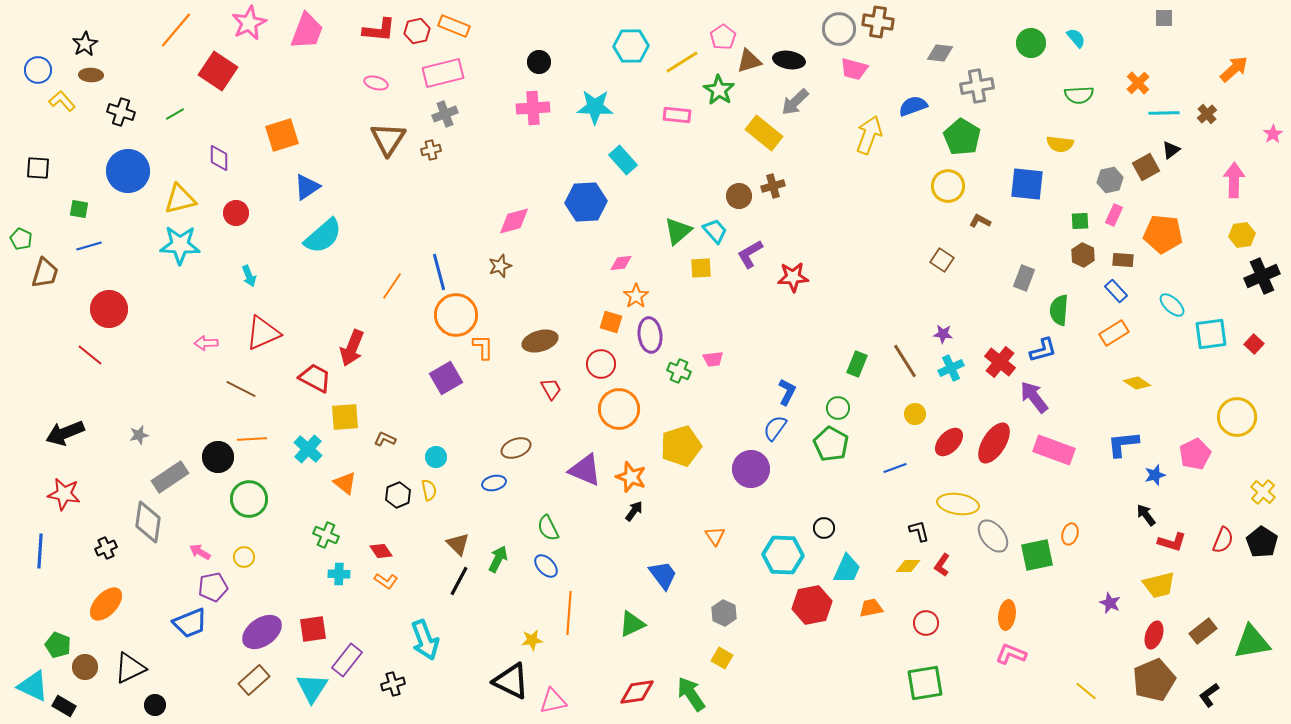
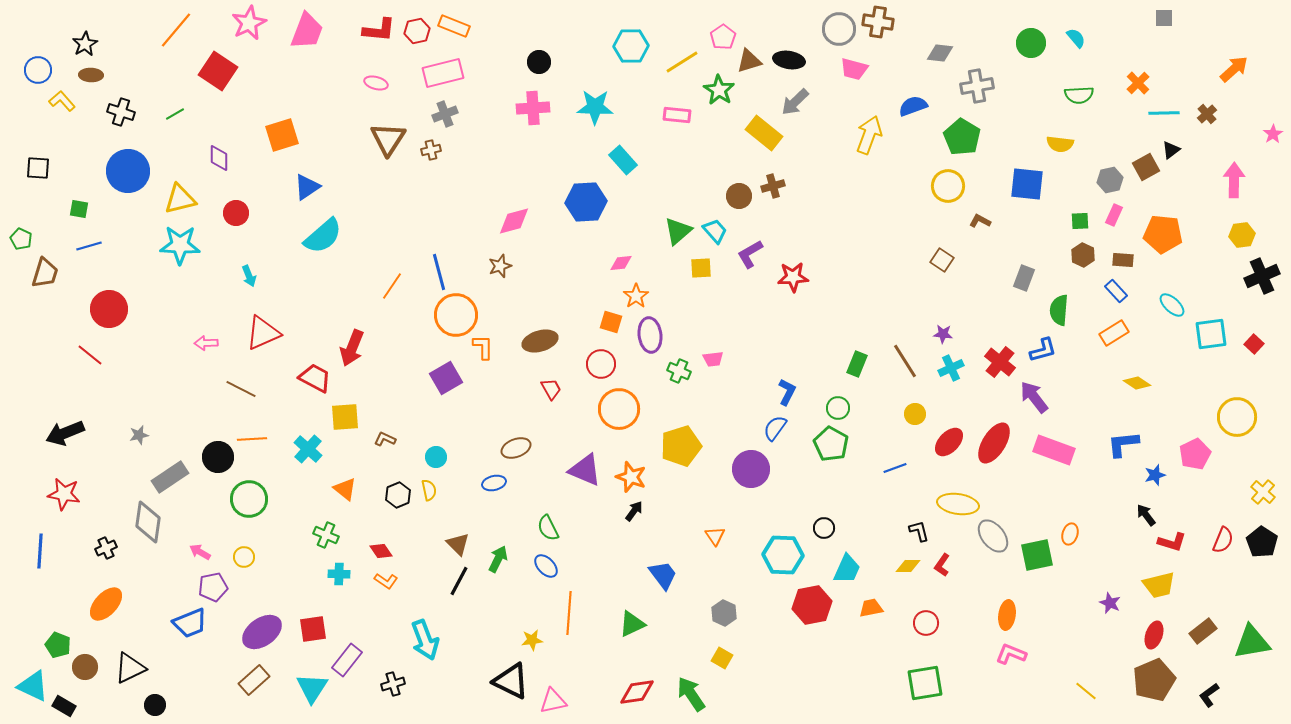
orange triangle at (345, 483): moved 6 px down
